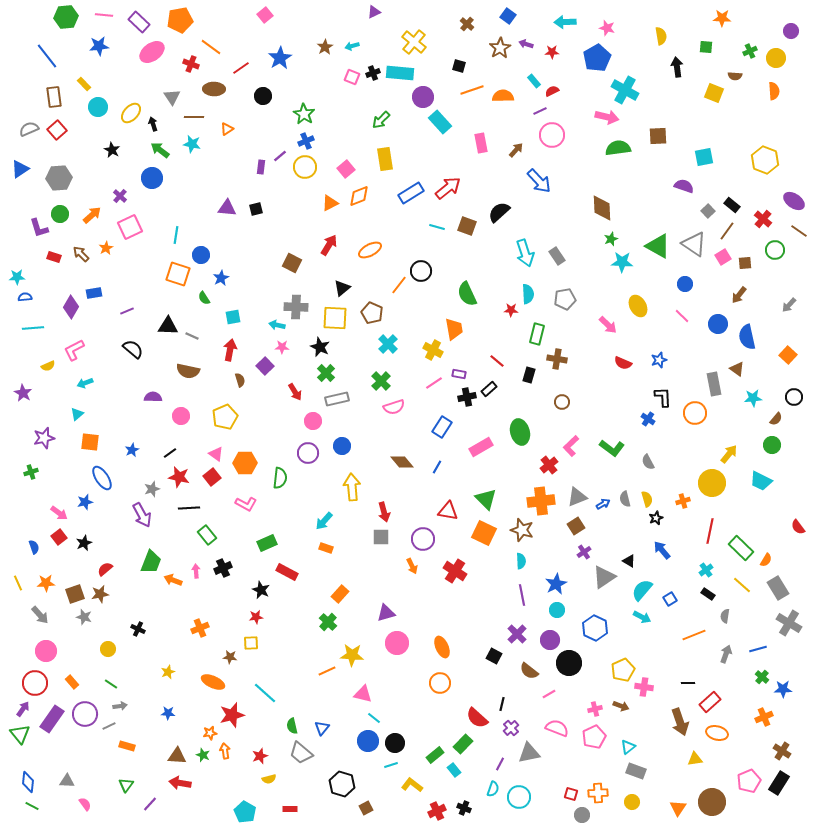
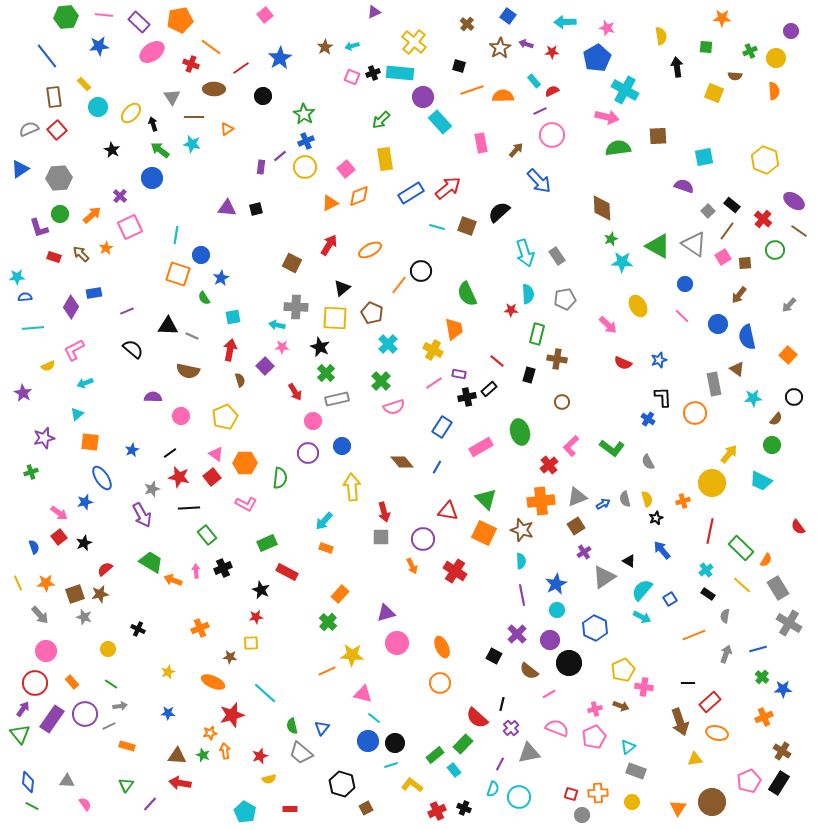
green trapezoid at (151, 562): rotated 80 degrees counterclockwise
